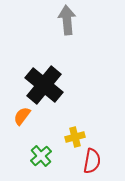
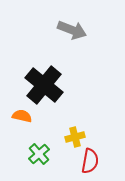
gray arrow: moved 5 px right, 10 px down; rotated 116 degrees clockwise
orange semicircle: rotated 66 degrees clockwise
green cross: moved 2 px left, 2 px up
red semicircle: moved 2 px left
